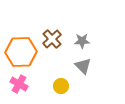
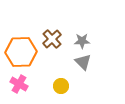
gray triangle: moved 4 px up
